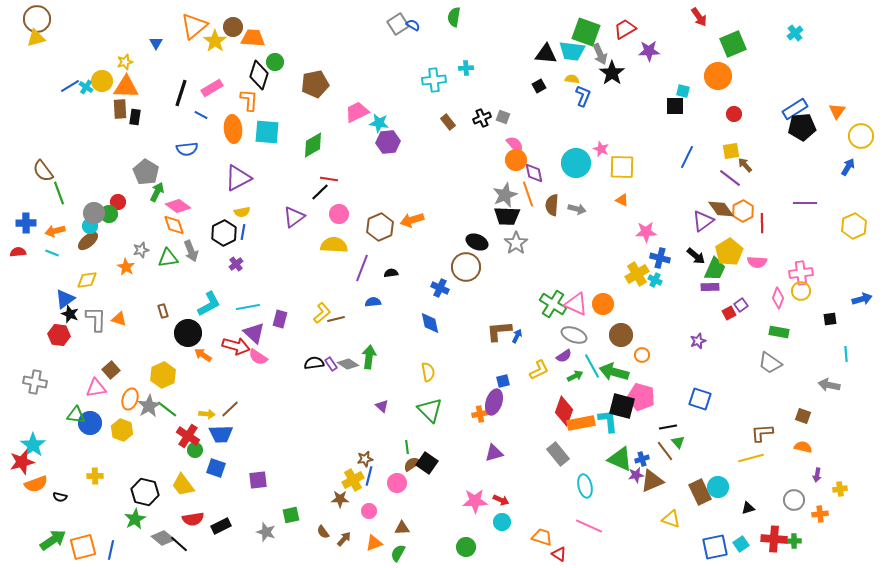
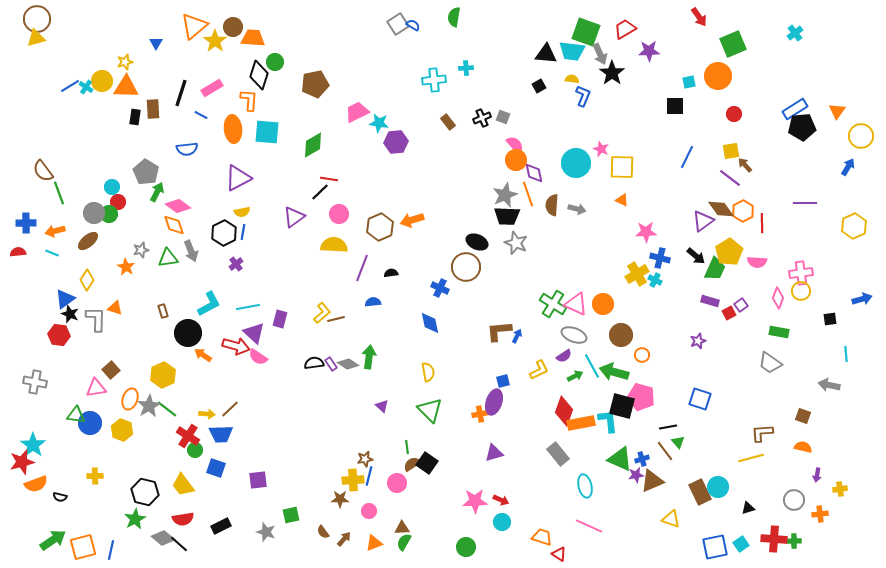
cyan square at (683, 91): moved 6 px right, 9 px up; rotated 24 degrees counterclockwise
brown rectangle at (120, 109): moved 33 px right
purple hexagon at (388, 142): moved 8 px right
cyan circle at (90, 226): moved 22 px right, 39 px up
gray star at (516, 243): rotated 15 degrees counterclockwise
yellow diamond at (87, 280): rotated 50 degrees counterclockwise
purple rectangle at (710, 287): moved 14 px down; rotated 18 degrees clockwise
orange triangle at (119, 319): moved 4 px left, 11 px up
yellow cross at (353, 480): rotated 25 degrees clockwise
red semicircle at (193, 519): moved 10 px left
green semicircle at (398, 553): moved 6 px right, 11 px up
